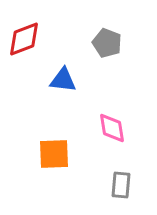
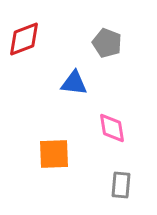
blue triangle: moved 11 px right, 3 px down
